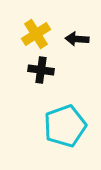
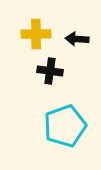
yellow cross: rotated 32 degrees clockwise
black cross: moved 9 px right, 1 px down
